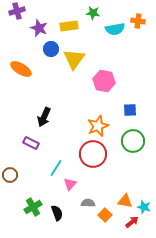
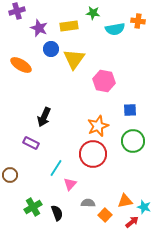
orange ellipse: moved 4 px up
orange triangle: rotated 21 degrees counterclockwise
